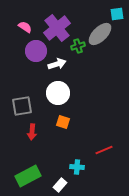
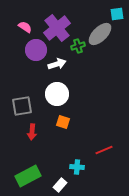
purple circle: moved 1 px up
white circle: moved 1 px left, 1 px down
